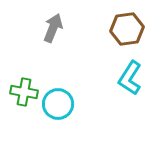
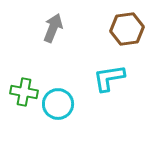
cyan L-shape: moved 21 px left; rotated 48 degrees clockwise
